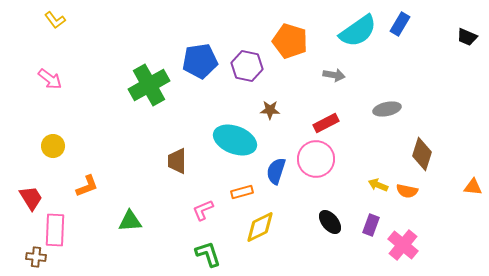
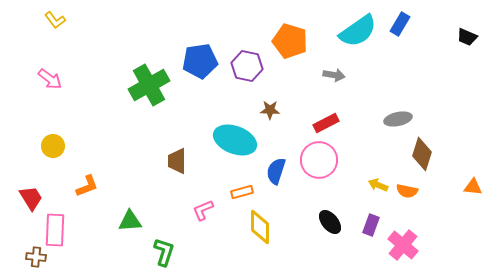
gray ellipse: moved 11 px right, 10 px down
pink circle: moved 3 px right, 1 px down
yellow diamond: rotated 64 degrees counterclockwise
green L-shape: moved 44 px left, 2 px up; rotated 36 degrees clockwise
